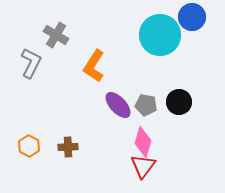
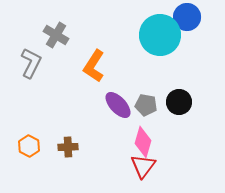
blue circle: moved 5 px left
